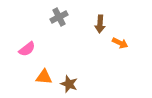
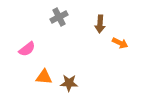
brown star: moved 1 px up; rotated 18 degrees counterclockwise
